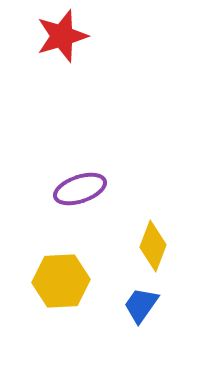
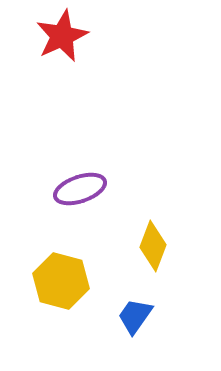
red star: rotated 8 degrees counterclockwise
yellow hexagon: rotated 18 degrees clockwise
blue trapezoid: moved 6 px left, 11 px down
